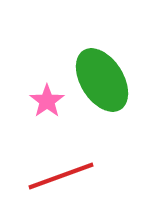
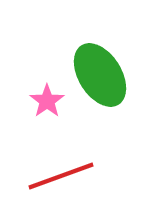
green ellipse: moved 2 px left, 5 px up
